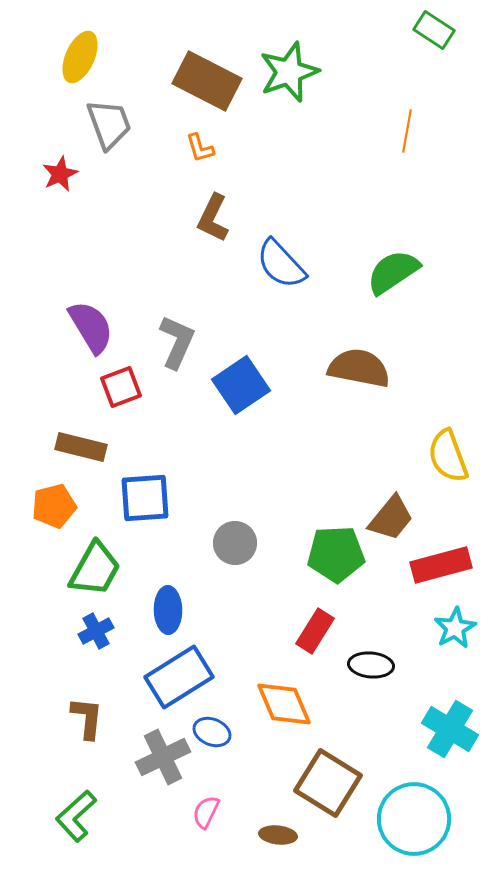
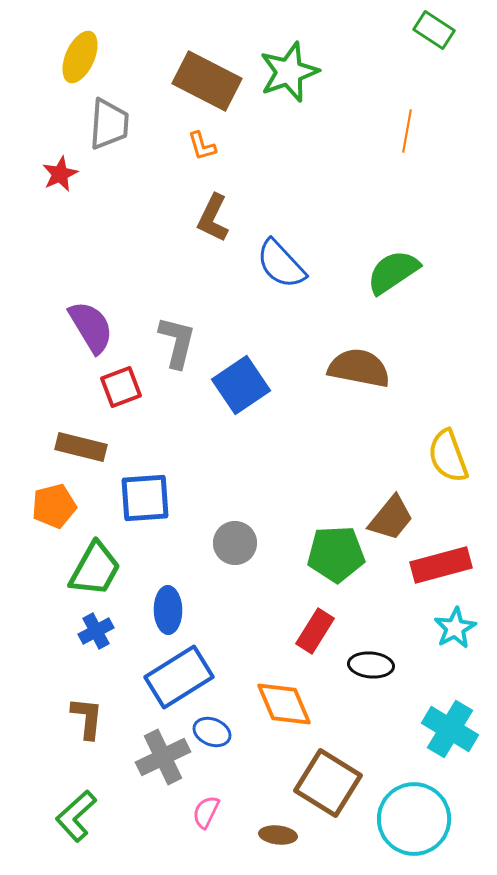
gray trapezoid at (109, 124): rotated 24 degrees clockwise
orange L-shape at (200, 148): moved 2 px right, 2 px up
gray L-shape at (177, 342): rotated 10 degrees counterclockwise
